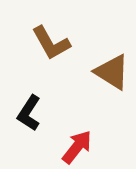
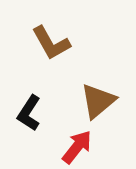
brown triangle: moved 14 px left, 29 px down; rotated 48 degrees clockwise
